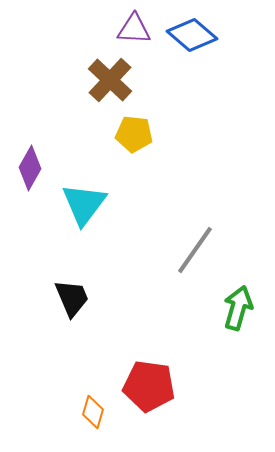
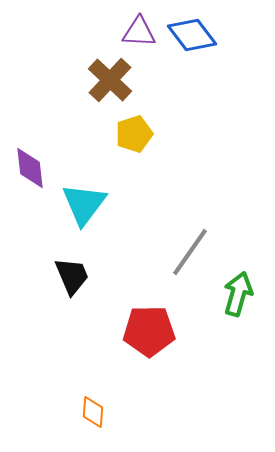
purple triangle: moved 5 px right, 3 px down
blue diamond: rotated 12 degrees clockwise
yellow pentagon: rotated 24 degrees counterclockwise
purple diamond: rotated 36 degrees counterclockwise
gray line: moved 5 px left, 2 px down
black trapezoid: moved 22 px up
green arrow: moved 14 px up
red pentagon: moved 55 px up; rotated 9 degrees counterclockwise
orange diamond: rotated 12 degrees counterclockwise
